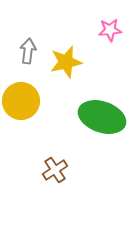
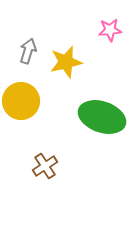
gray arrow: rotated 10 degrees clockwise
brown cross: moved 10 px left, 4 px up
